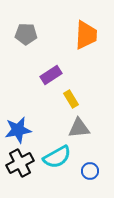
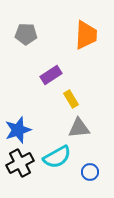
blue star: rotated 8 degrees counterclockwise
blue circle: moved 1 px down
